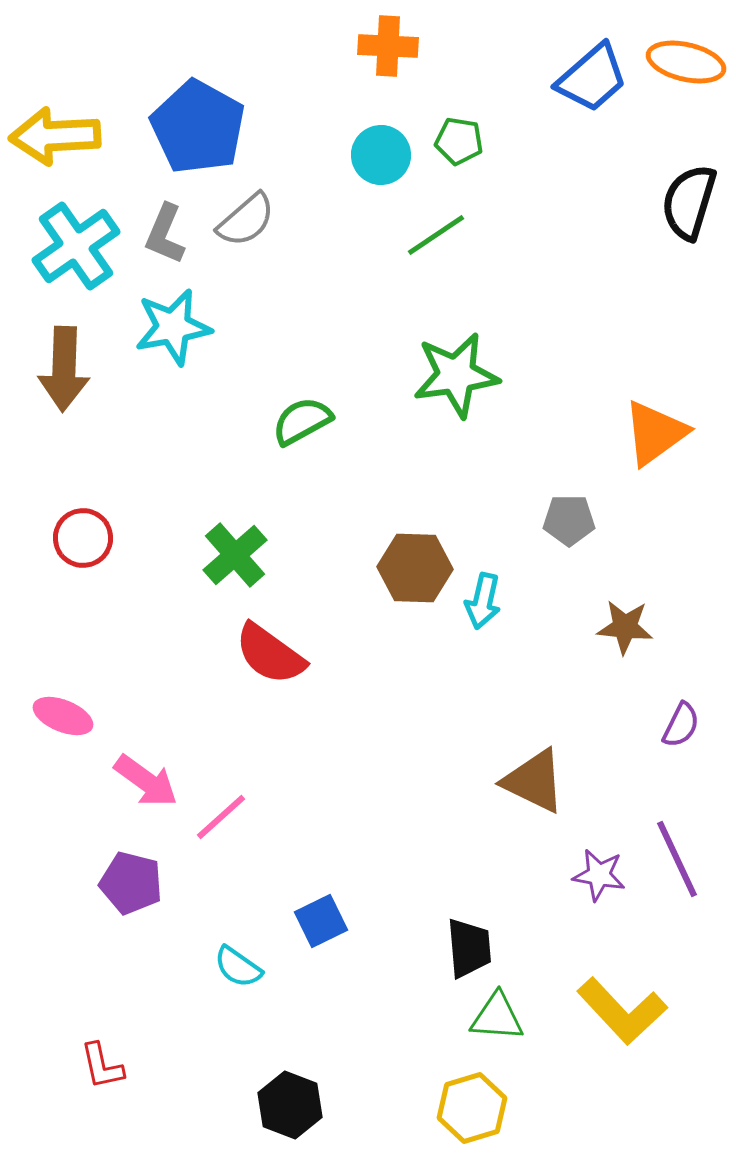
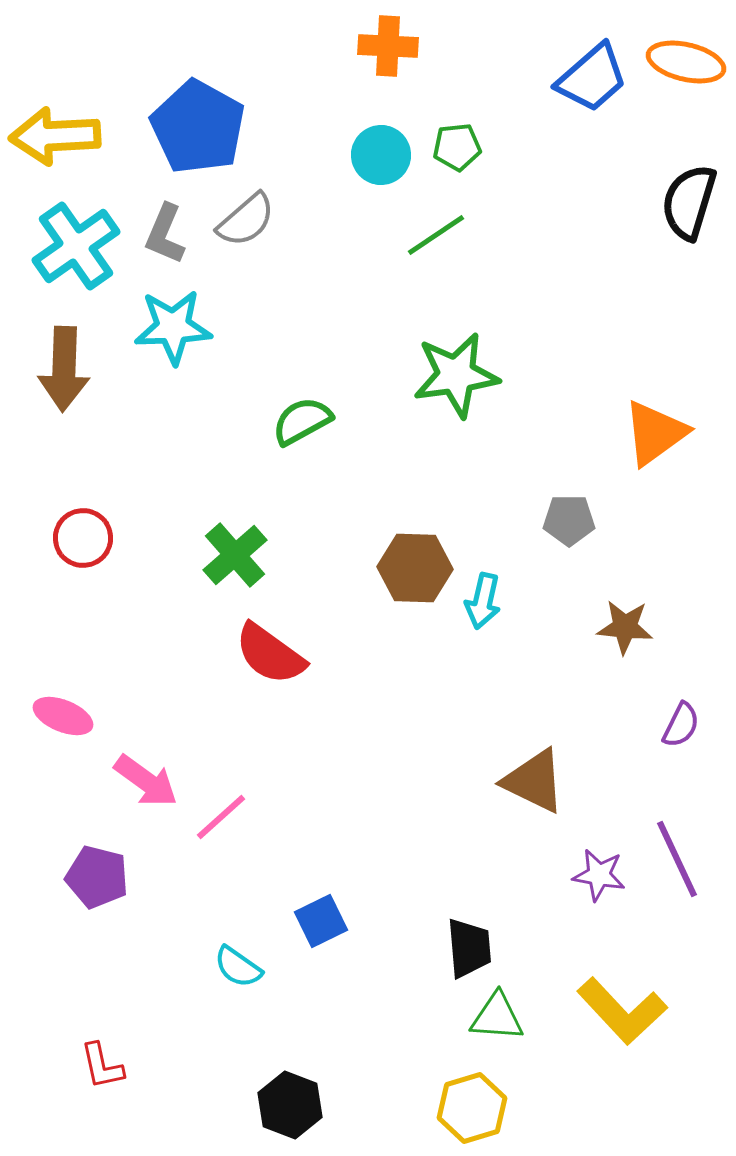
green pentagon: moved 2 px left, 6 px down; rotated 15 degrees counterclockwise
cyan star: rotated 8 degrees clockwise
purple pentagon: moved 34 px left, 6 px up
